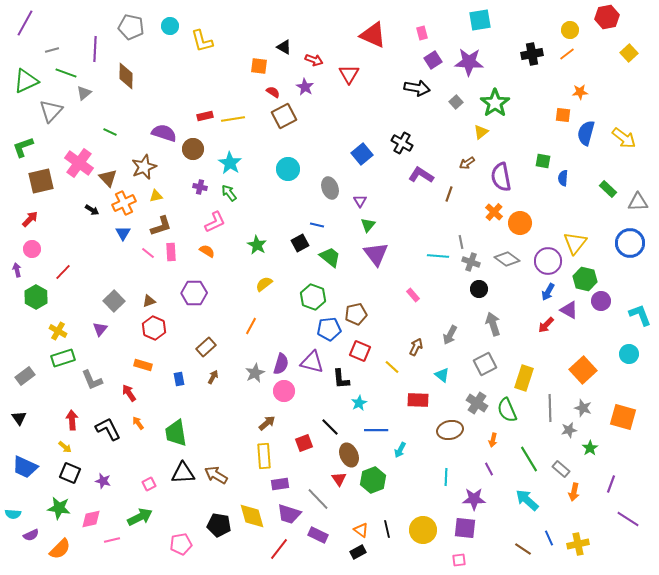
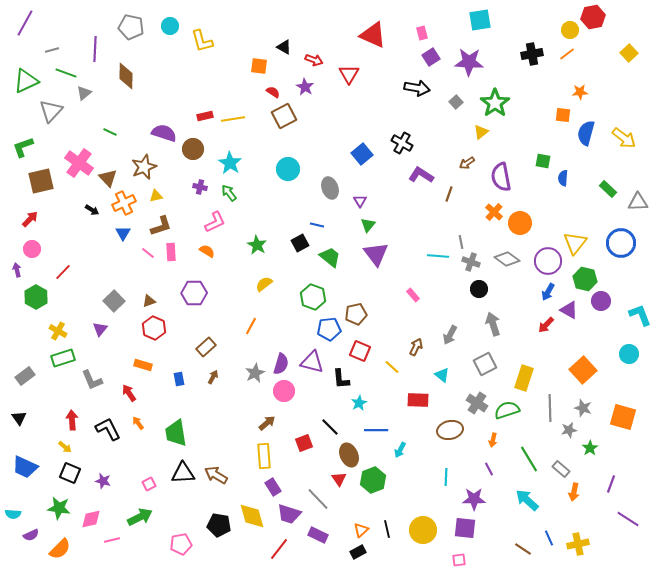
red hexagon at (607, 17): moved 14 px left
purple square at (433, 60): moved 2 px left, 3 px up
blue circle at (630, 243): moved 9 px left
green semicircle at (507, 410): rotated 95 degrees clockwise
purple rectangle at (280, 484): moved 7 px left, 3 px down; rotated 66 degrees clockwise
orange triangle at (361, 530): rotated 42 degrees clockwise
